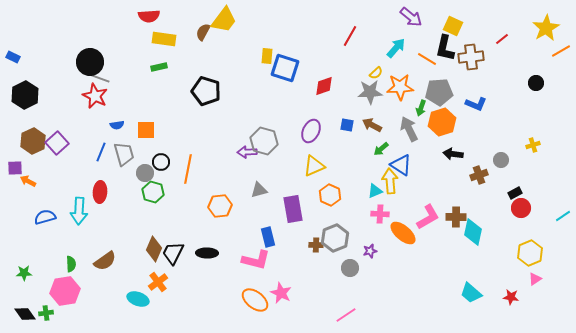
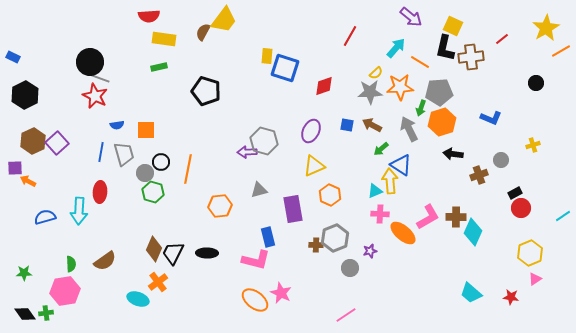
orange line at (427, 59): moved 7 px left, 3 px down
blue L-shape at (476, 104): moved 15 px right, 14 px down
blue line at (101, 152): rotated 12 degrees counterclockwise
cyan diamond at (473, 232): rotated 12 degrees clockwise
